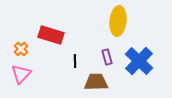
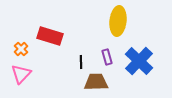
red rectangle: moved 1 px left, 1 px down
black line: moved 6 px right, 1 px down
